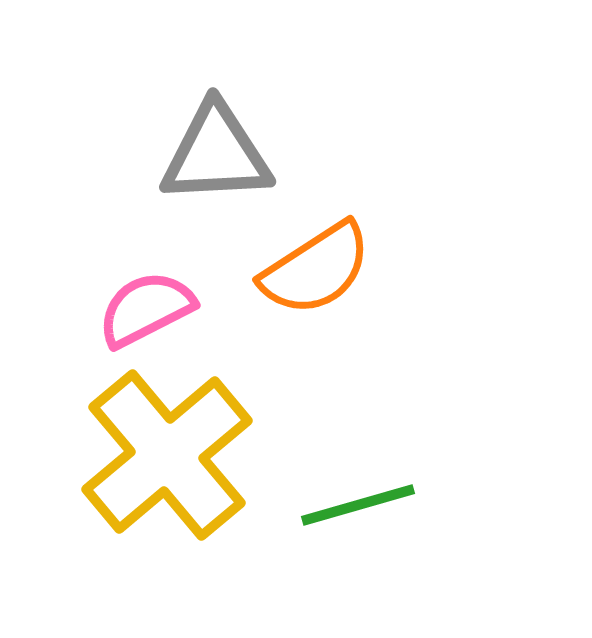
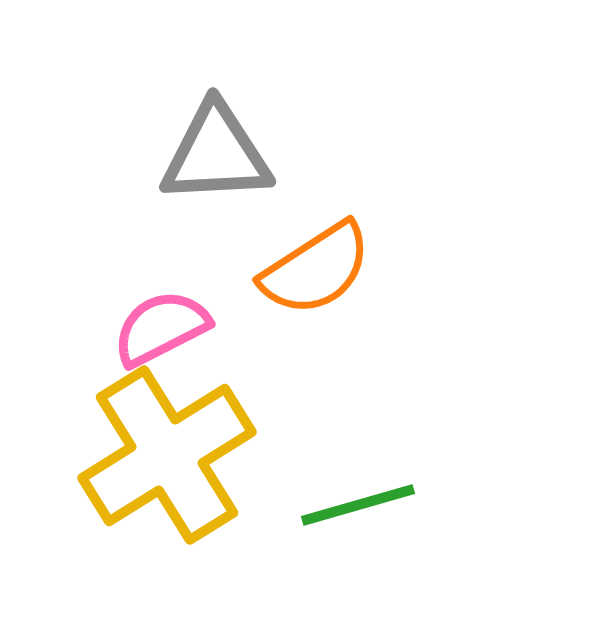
pink semicircle: moved 15 px right, 19 px down
yellow cross: rotated 8 degrees clockwise
